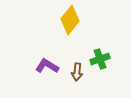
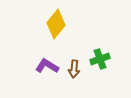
yellow diamond: moved 14 px left, 4 px down
brown arrow: moved 3 px left, 3 px up
